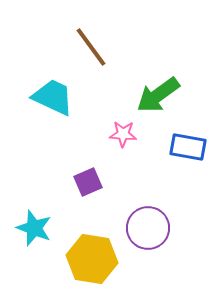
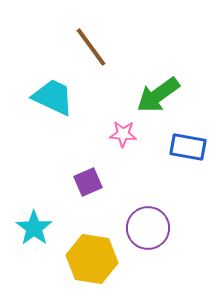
cyan star: rotated 15 degrees clockwise
